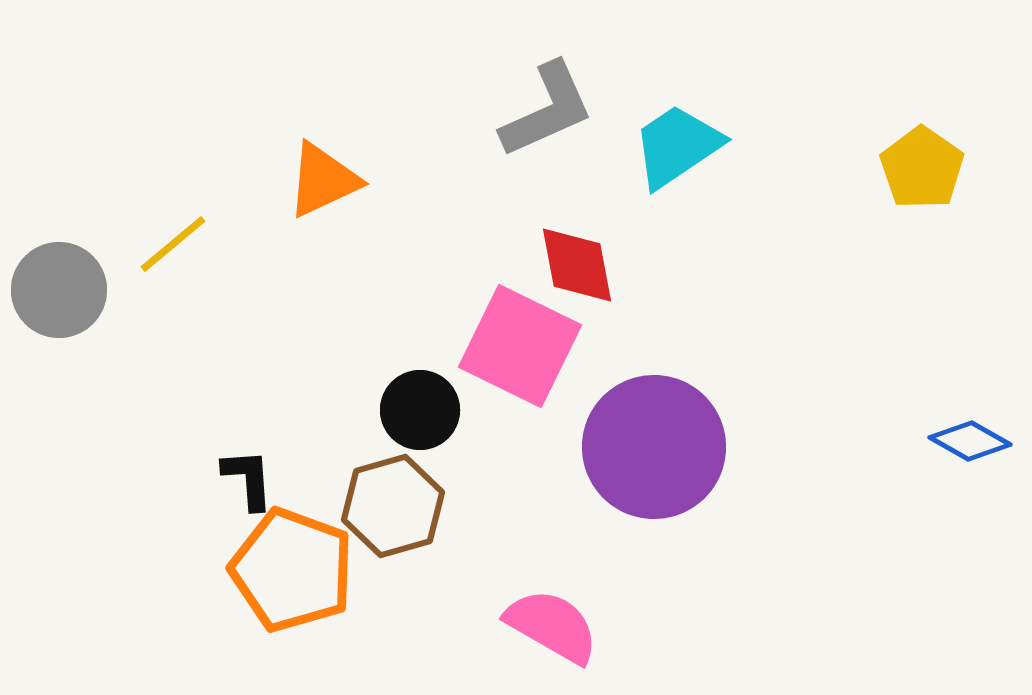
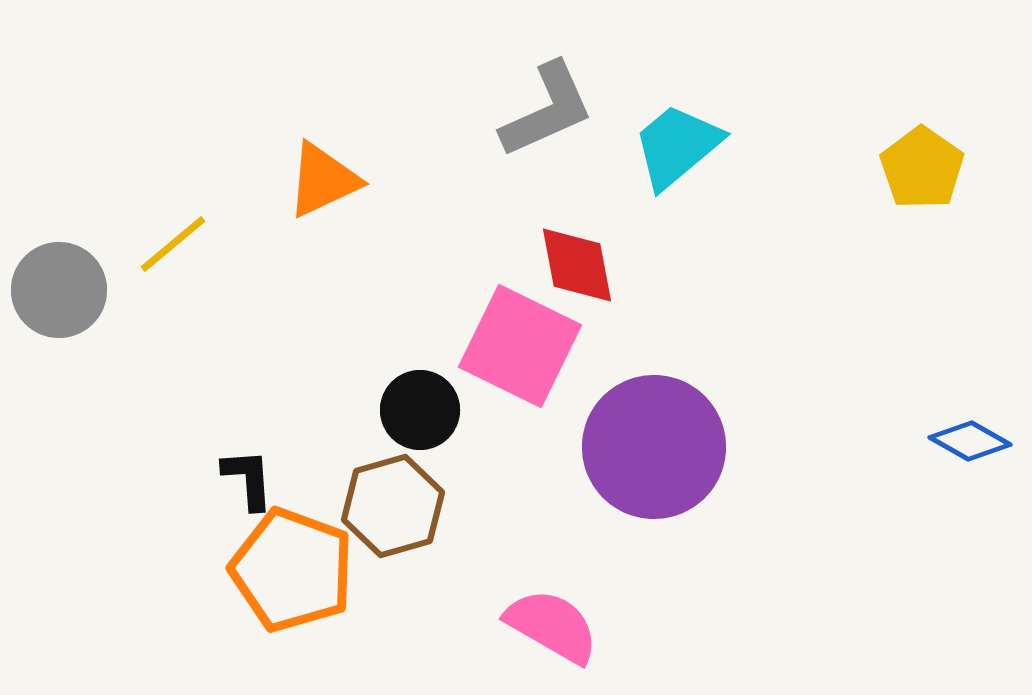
cyan trapezoid: rotated 6 degrees counterclockwise
